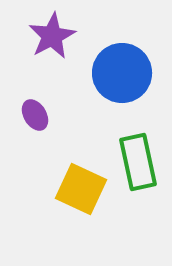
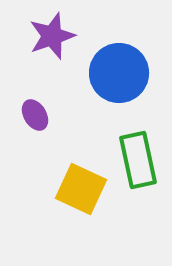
purple star: rotated 9 degrees clockwise
blue circle: moved 3 px left
green rectangle: moved 2 px up
